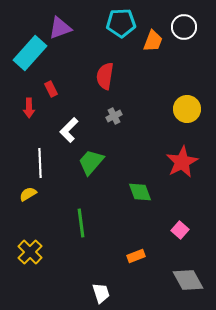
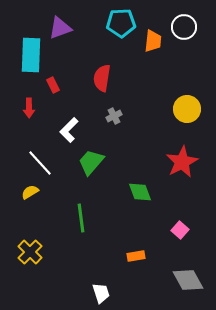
orange trapezoid: rotated 15 degrees counterclockwise
cyan rectangle: moved 1 px right, 2 px down; rotated 40 degrees counterclockwise
red semicircle: moved 3 px left, 2 px down
red rectangle: moved 2 px right, 4 px up
white line: rotated 40 degrees counterclockwise
yellow semicircle: moved 2 px right, 2 px up
green line: moved 5 px up
orange rectangle: rotated 12 degrees clockwise
